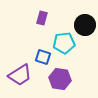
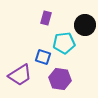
purple rectangle: moved 4 px right
